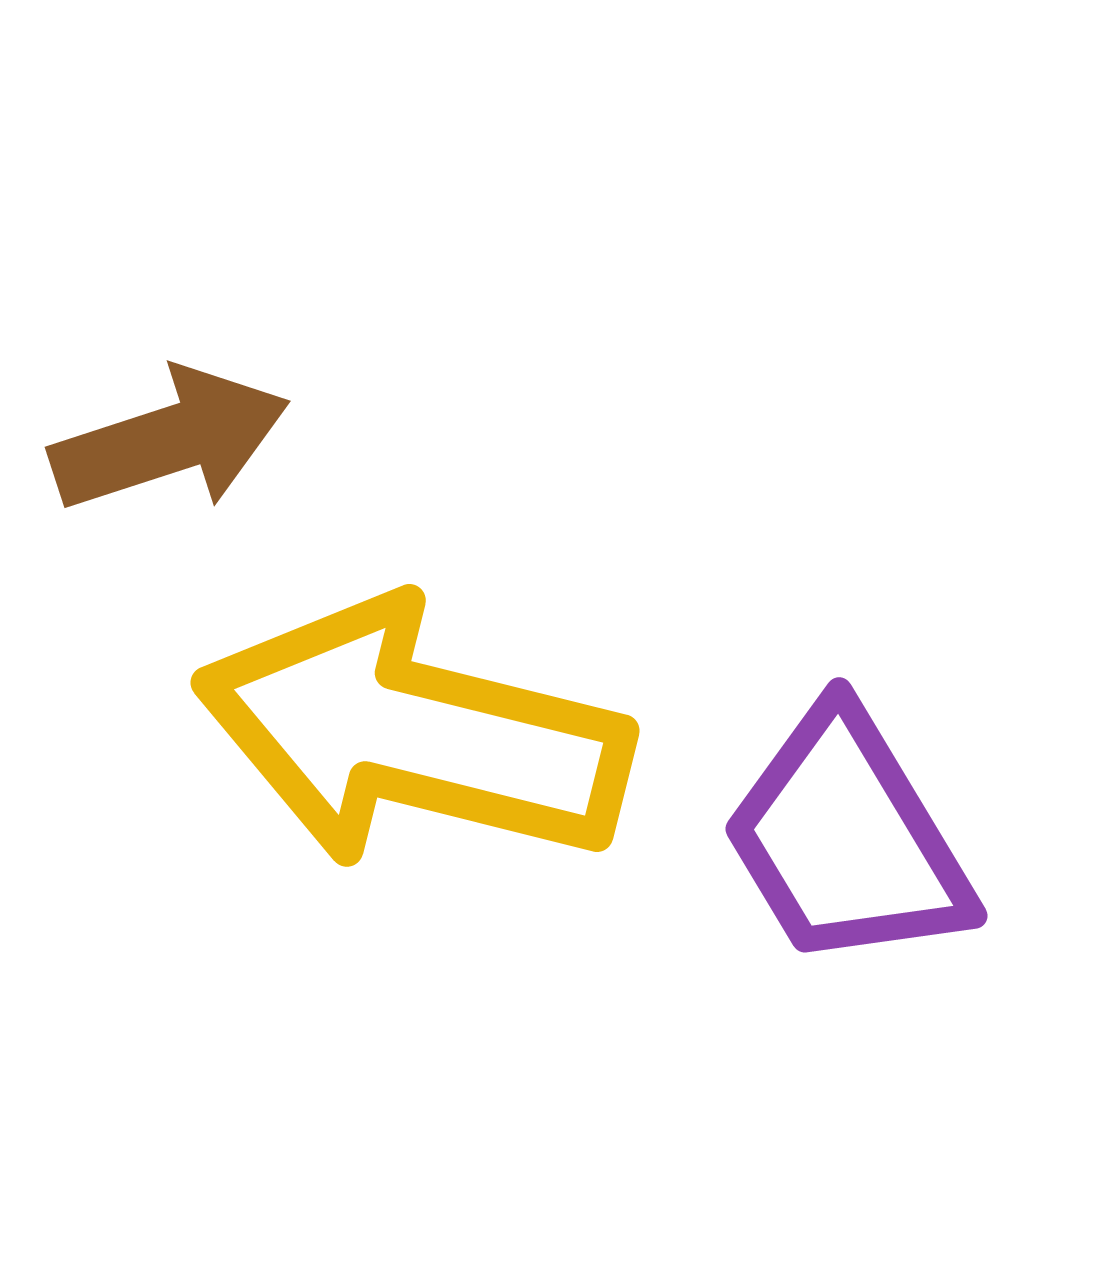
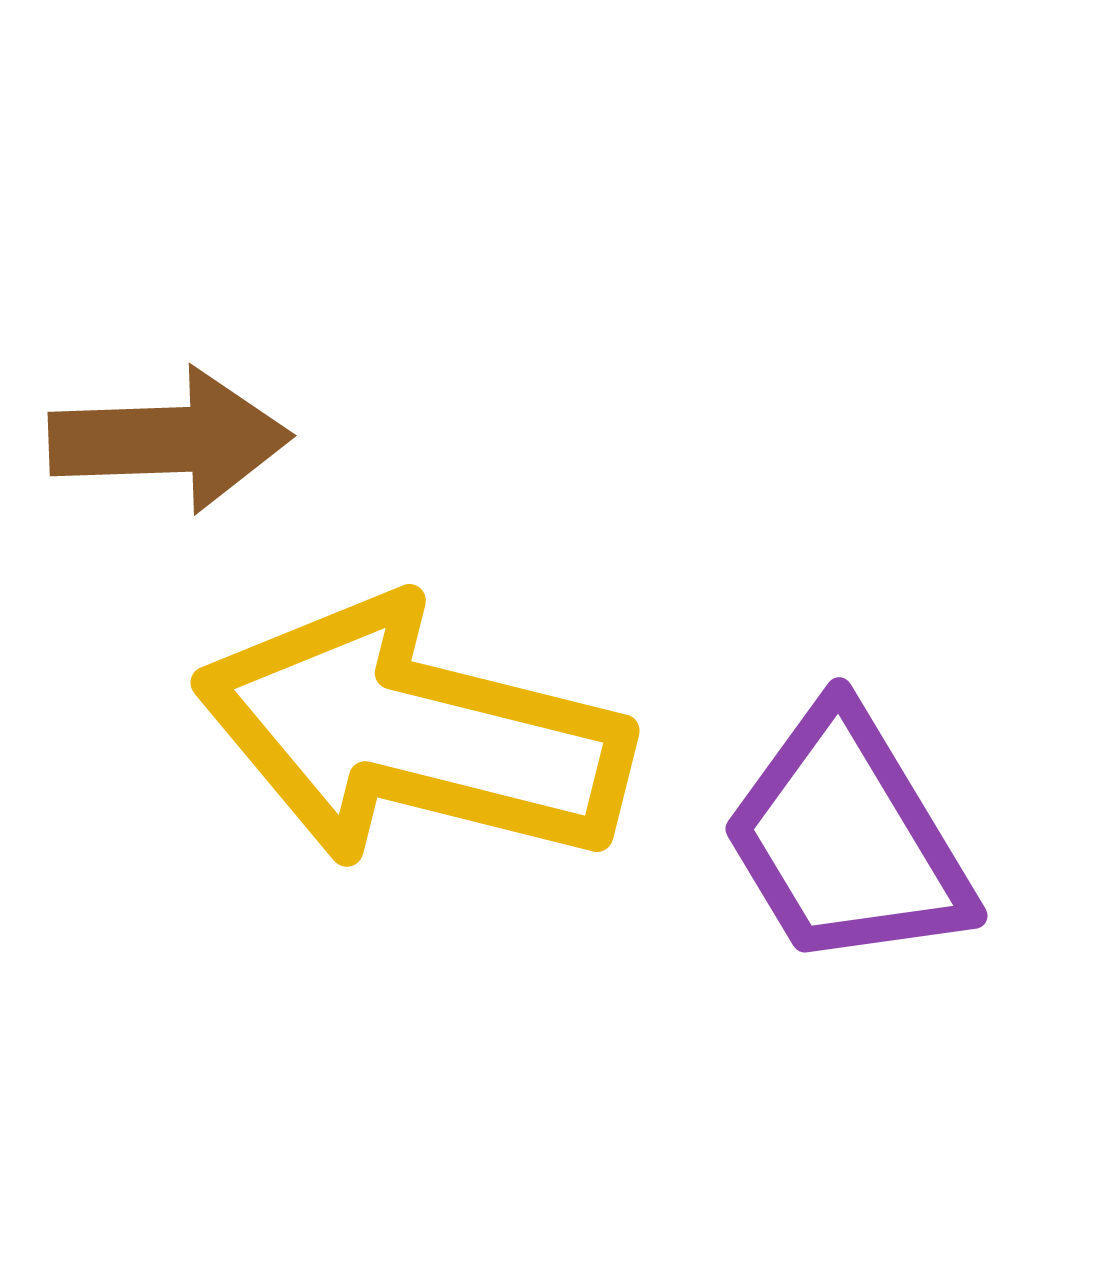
brown arrow: rotated 16 degrees clockwise
